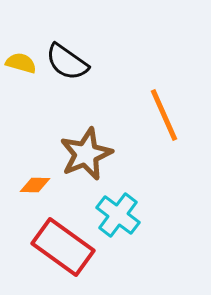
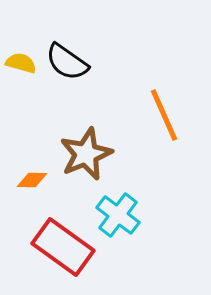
orange diamond: moved 3 px left, 5 px up
